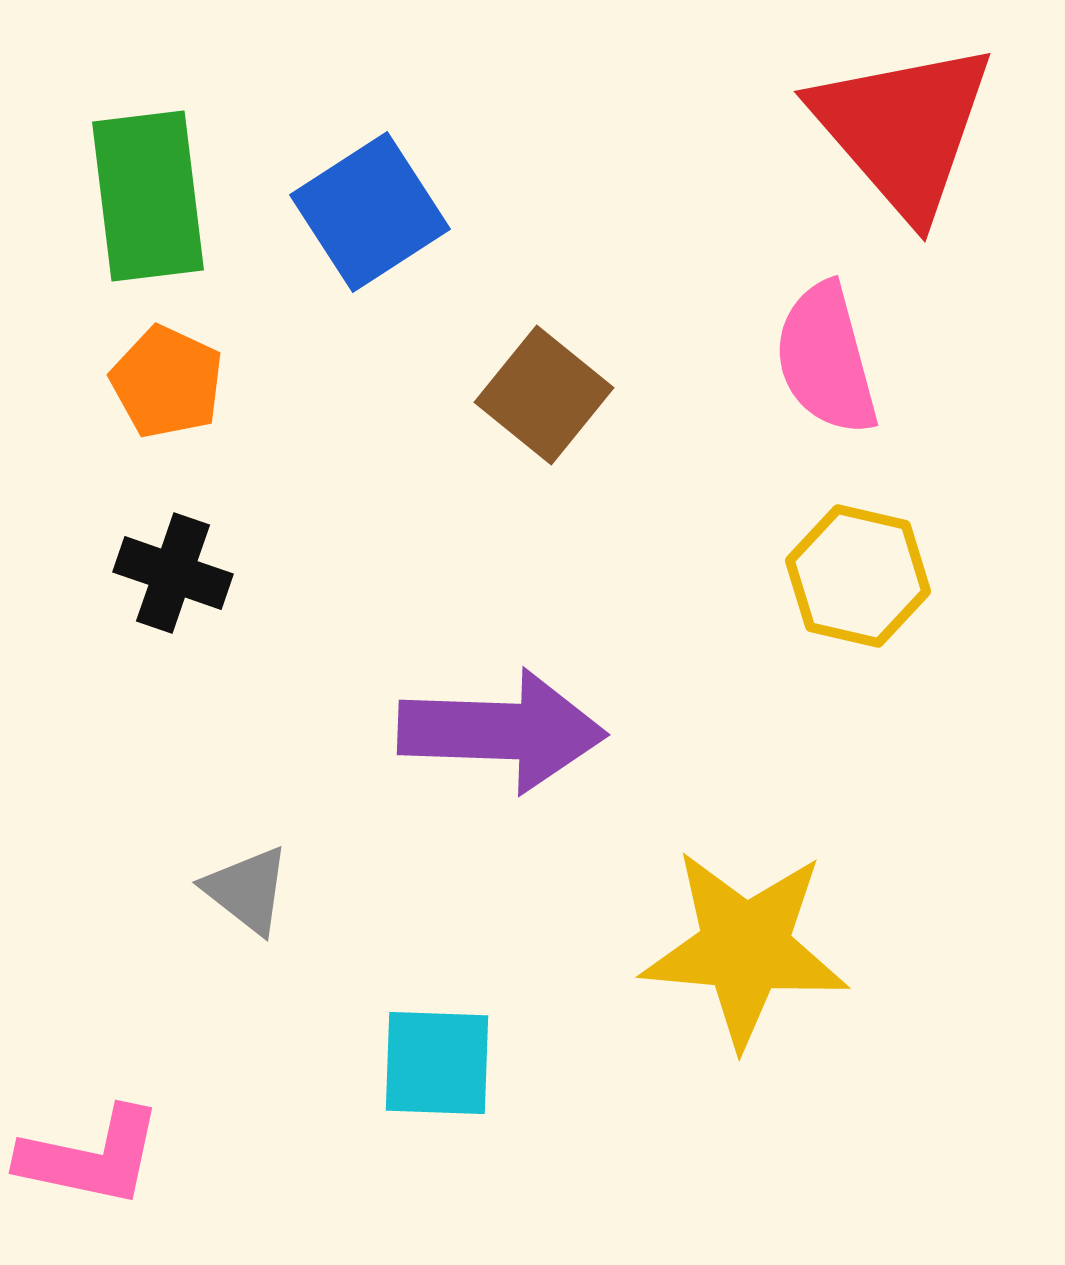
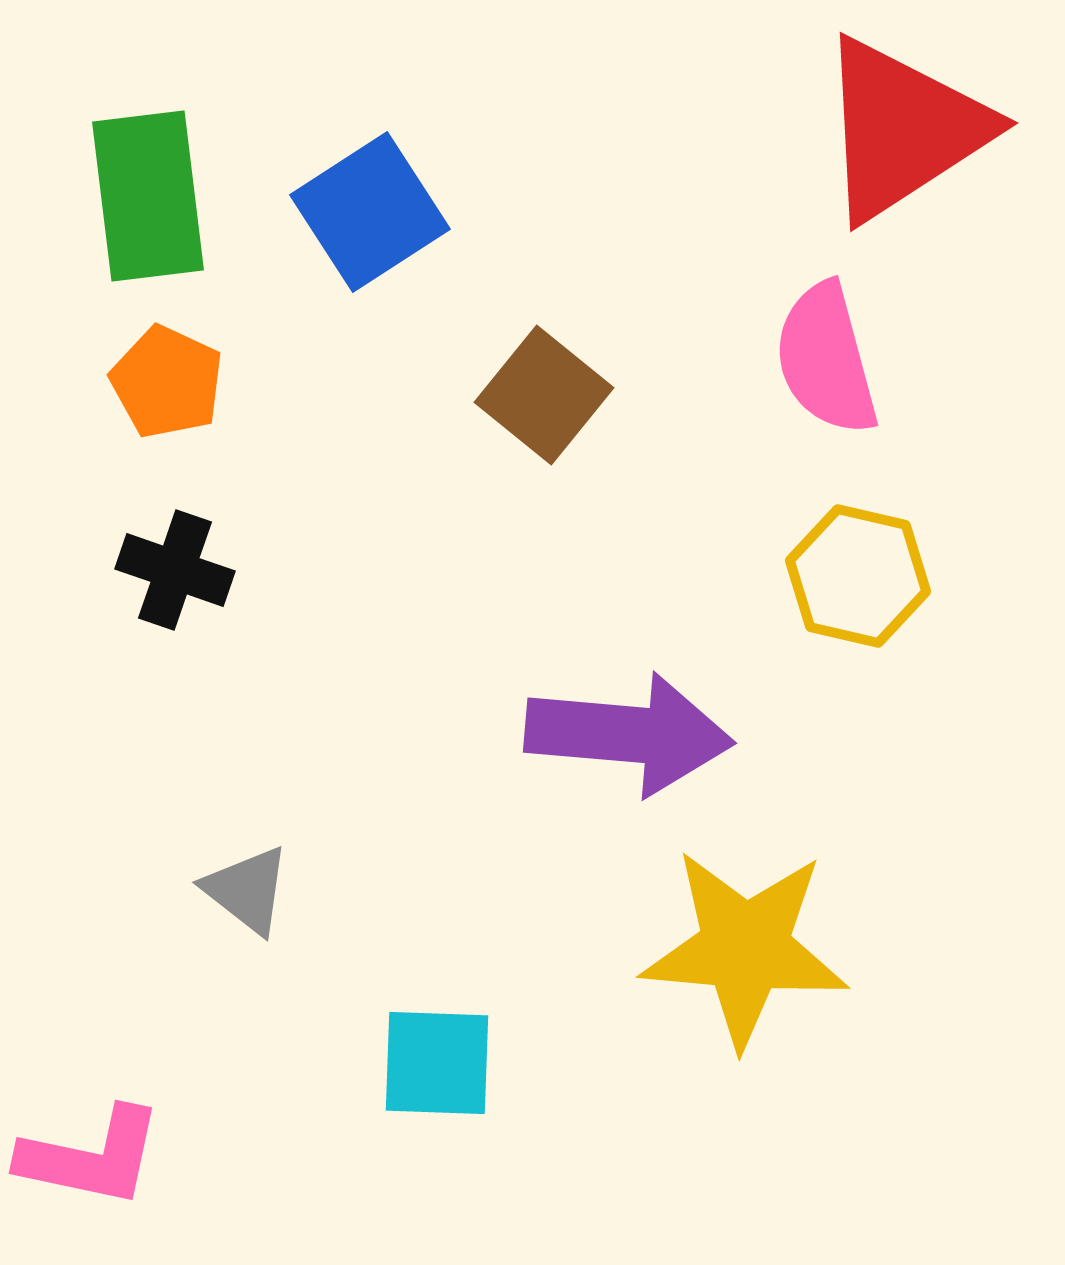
red triangle: rotated 38 degrees clockwise
black cross: moved 2 px right, 3 px up
purple arrow: moved 127 px right, 3 px down; rotated 3 degrees clockwise
